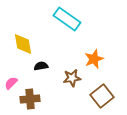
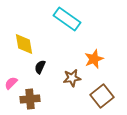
yellow diamond: moved 1 px right
black semicircle: moved 1 px left, 1 px down; rotated 56 degrees counterclockwise
